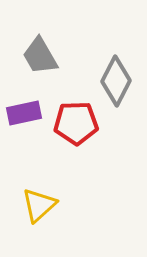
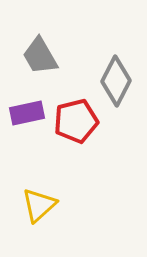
purple rectangle: moved 3 px right
red pentagon: moved 2 px up; rotated 12 degrees counterclockwise
